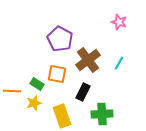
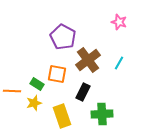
purple pentagon: moved 3 px right, 2 px up
